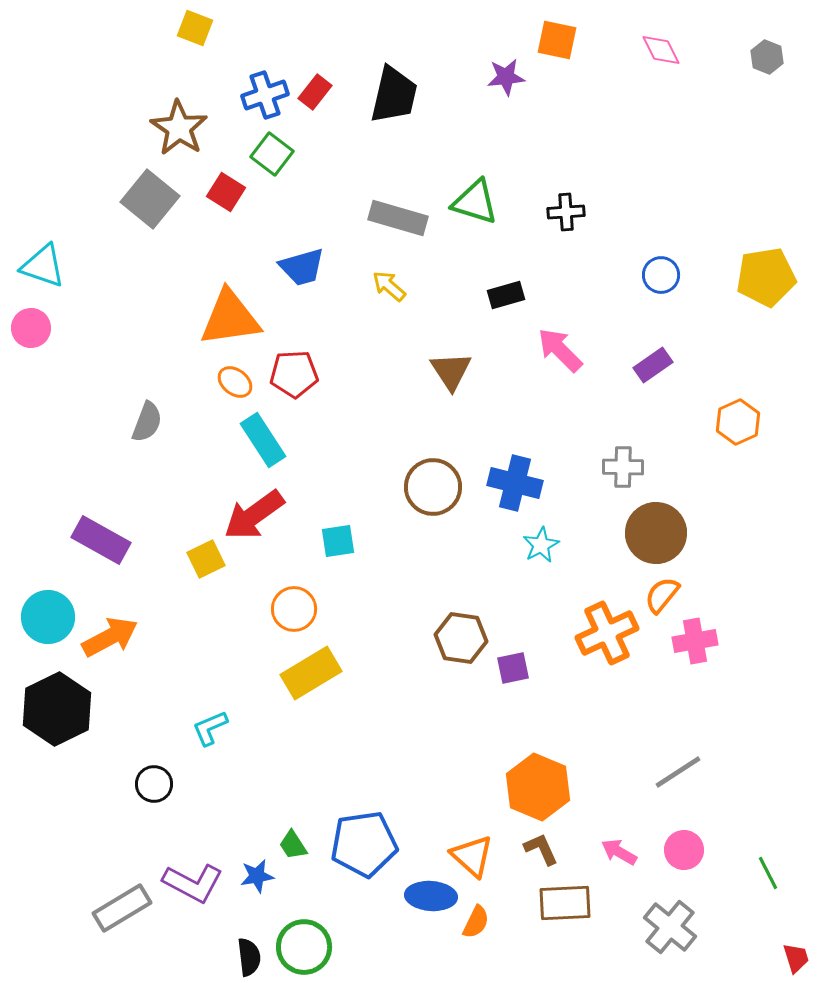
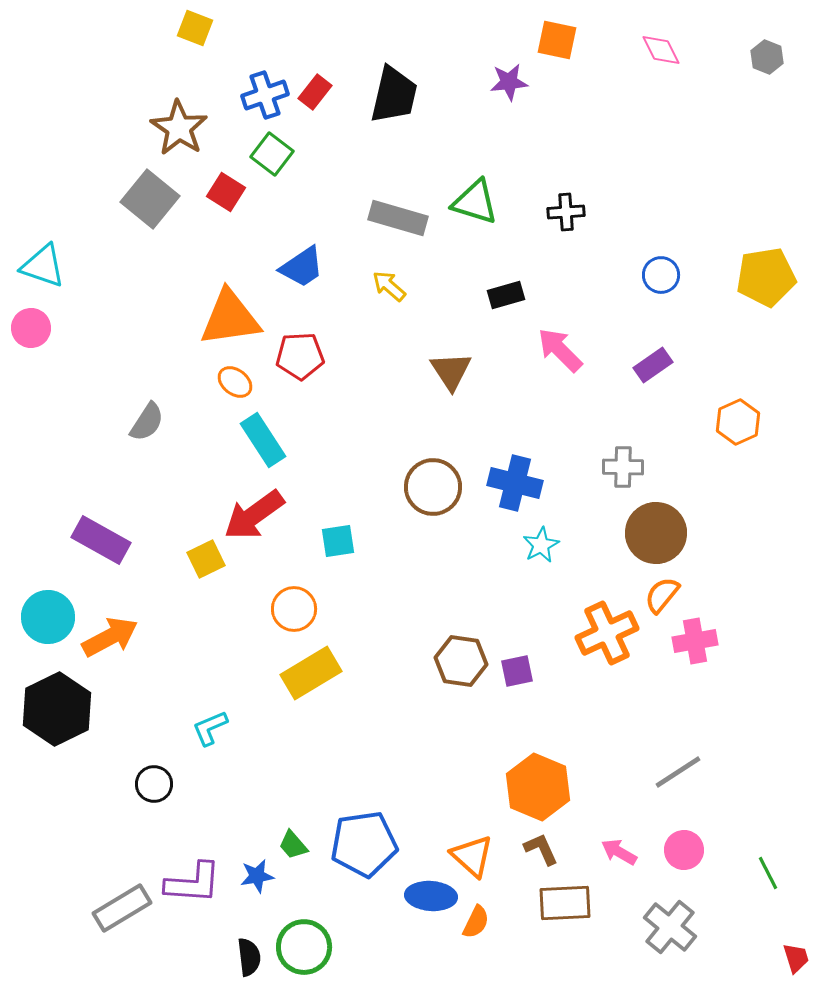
purple star at (506, 77): moved 3 px right, 5 px down
blue trapezoid at (302, 267): rotated 18 degrees counterclockwise
red pentagon at (294, 374): moved 6 px right, 18 px up
gray semicircle at (147, 422): rotated 12 degrees clockwise
brown hexagon at (461, 638): moved 23 px down
purple square at (513, 668): moved 4 px right, 3 px down
green trapezoid at (293, 845): rotated 8 degrees counterclockwise
purple L-shape at (193, 883): rotated 24 degrees counterclockwise
